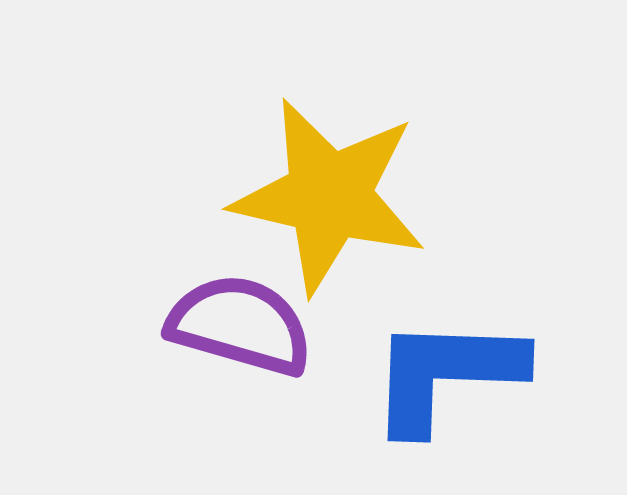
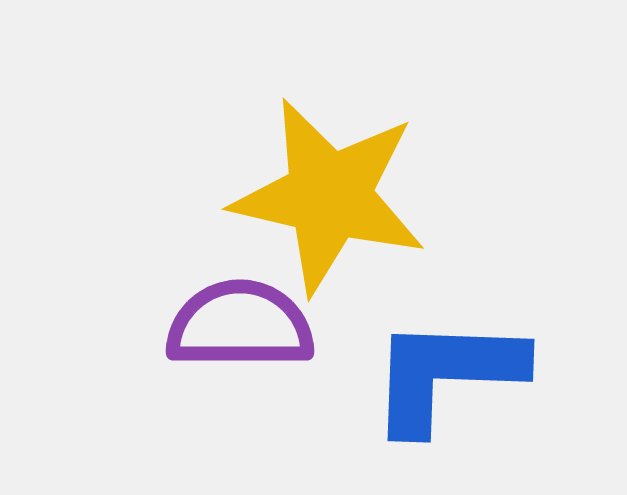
purple semicircle: rotated 16 degrees counterclockwise
